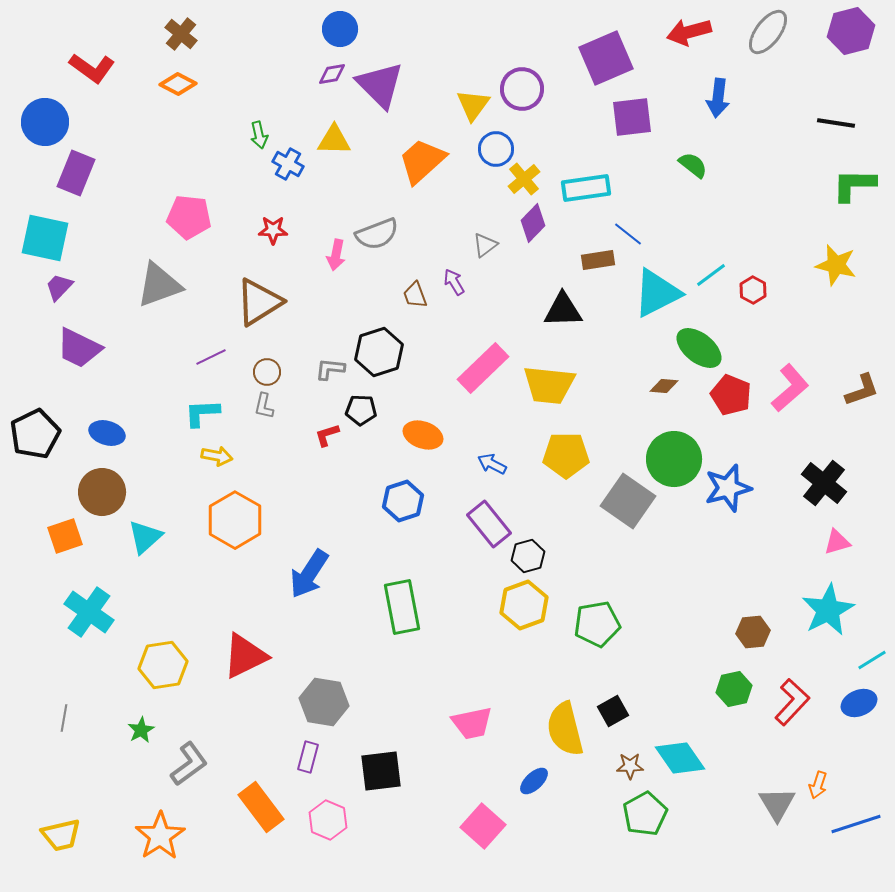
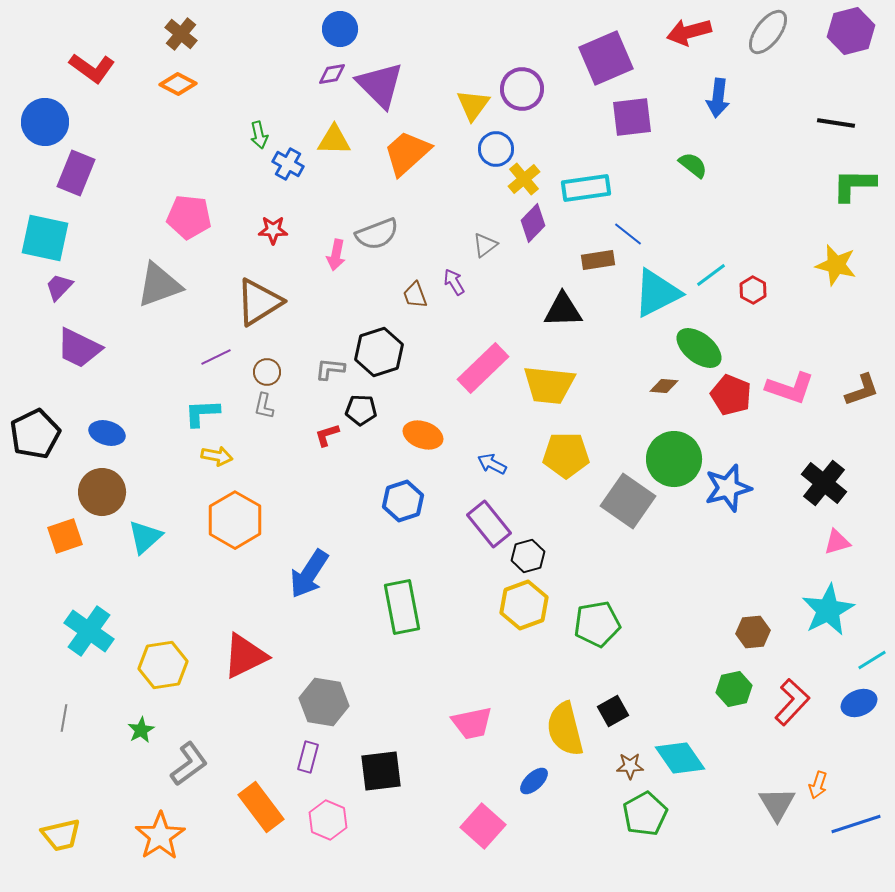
orange trapezoid at (422, 161): moved 15 px left, 8 px up
purple line at (211, 357): moved 5 px right
pink L-shape at (790, 388): rotated 60 degrees clockwise
cyan cross at (89, 612): moved 19 px down
